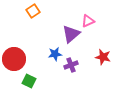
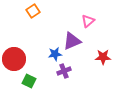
pink triangle: rotated 16 degrees counterclockwise
purple triangle: moved 1 px right, 7 px down; rotated 18 degrees clockwise
red star: rotated 14 degrees counterclockwise
purple cross: moved 7 px left, 6 px down
